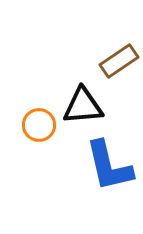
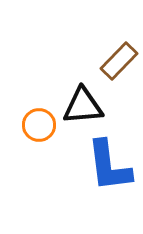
brown rectangle: rotated 12 degrees counterclockwise
blue L-shape: rotated 6 degrees clockwise
